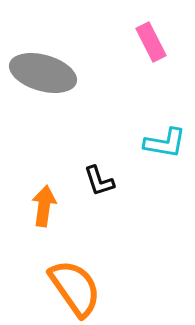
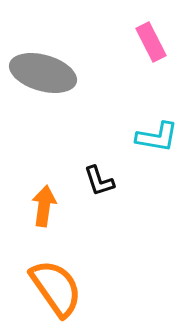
cyan L-shape: moved 8 px left, 6 px up
orange semicircle: moved 19 px left
